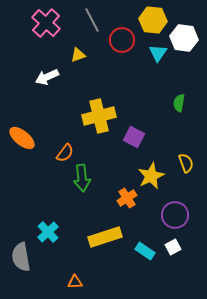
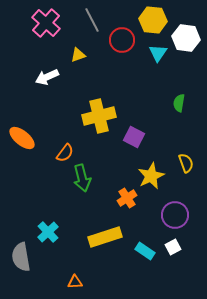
white hexagon: moved 2 px right
green arrow: rotated 8 degrees counterclockwise
